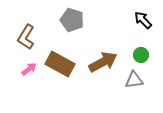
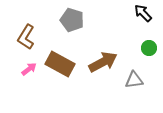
black arrow: moved 7 px up
green circle: moved 8 px right, 7 px up
